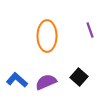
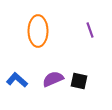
orange ellipse: moved 9 px left, 5 px up
black square: moved 4 px down; rotated 30 degrees counterclockwise
purple semicircle: moved 7 px right, 3 px up
